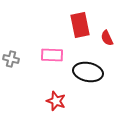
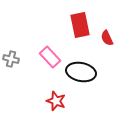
pink rectangle: moved 2 px left, 2 px down; rotated 45 degrees clockwise
black ellipse: moved 7 px left
